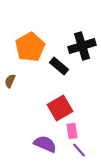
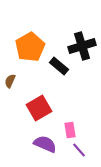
red square: moved 21 px left
pink rectangle: moved 2 px left, 1 px up
